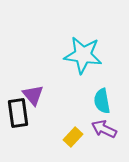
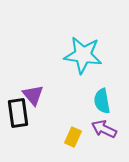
yellow rectangle: rotated 18 degrees counterclockwise
